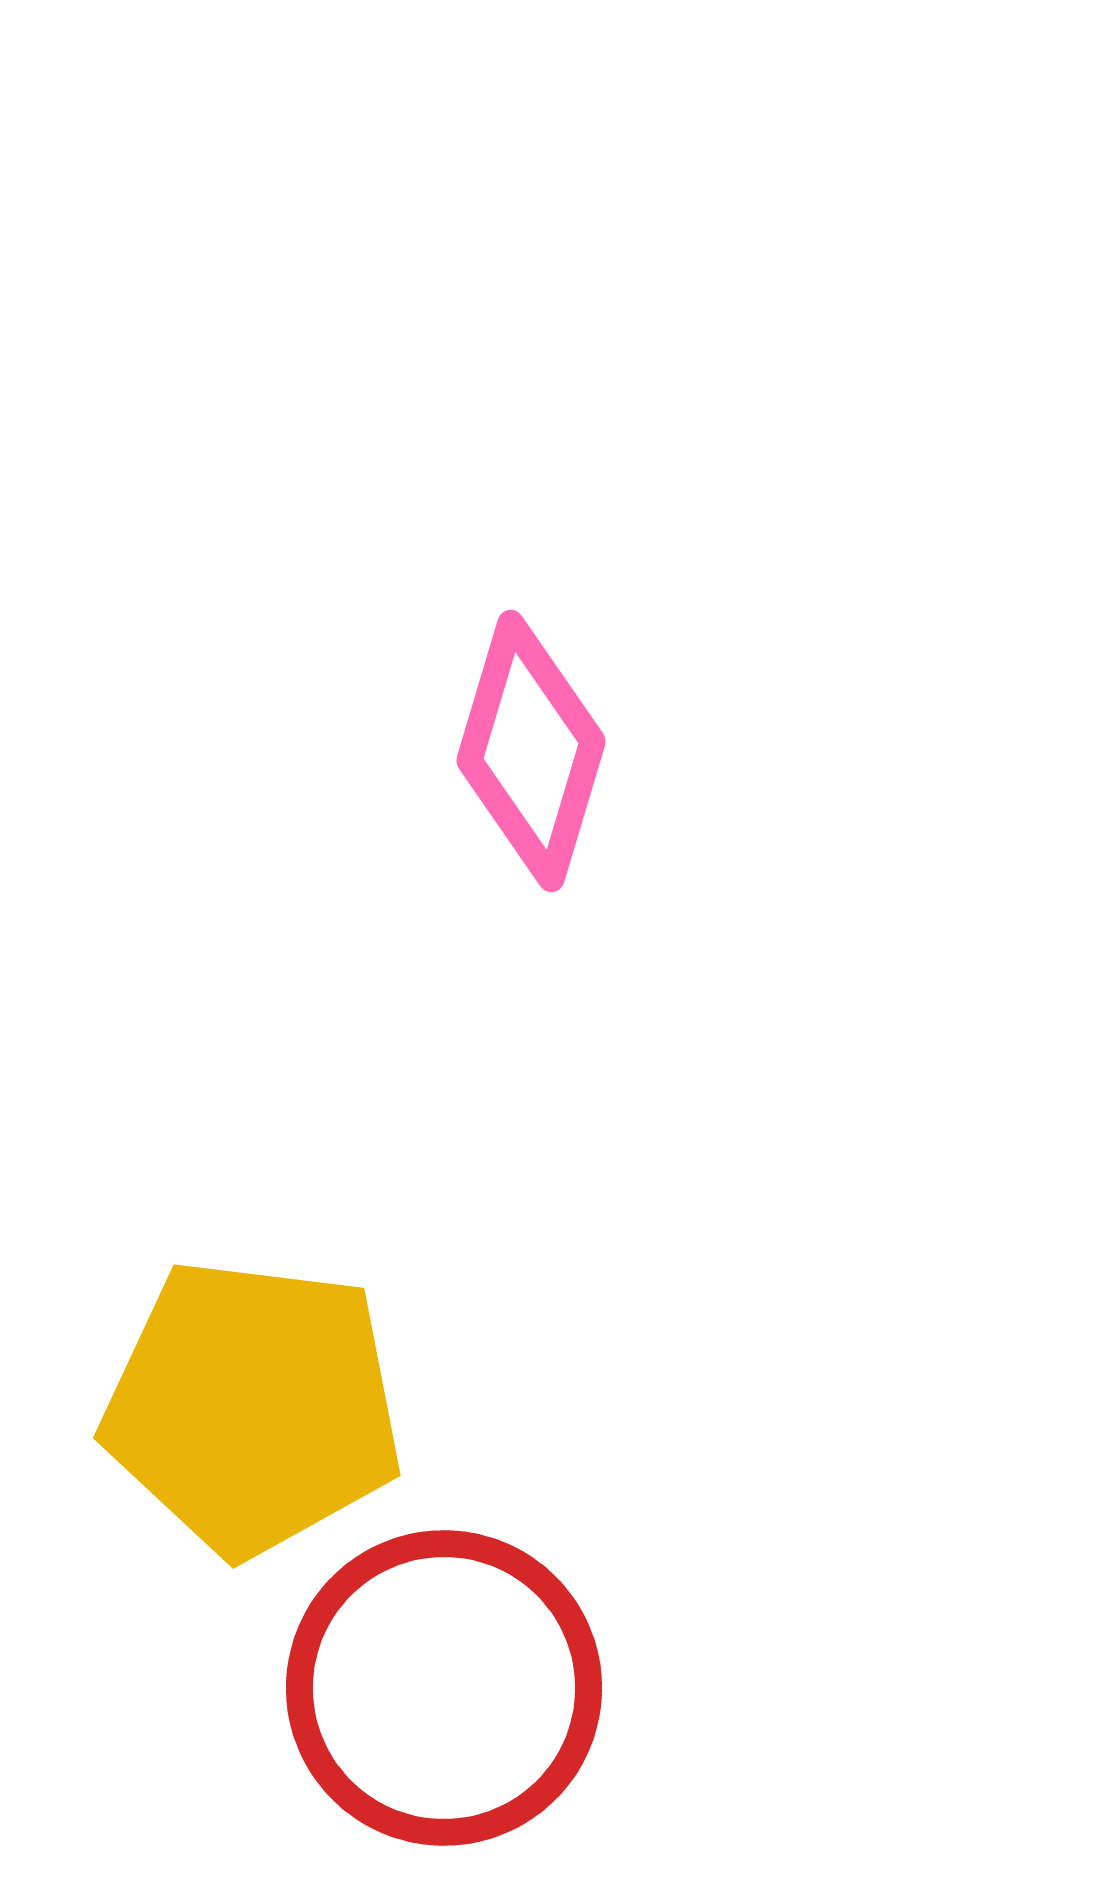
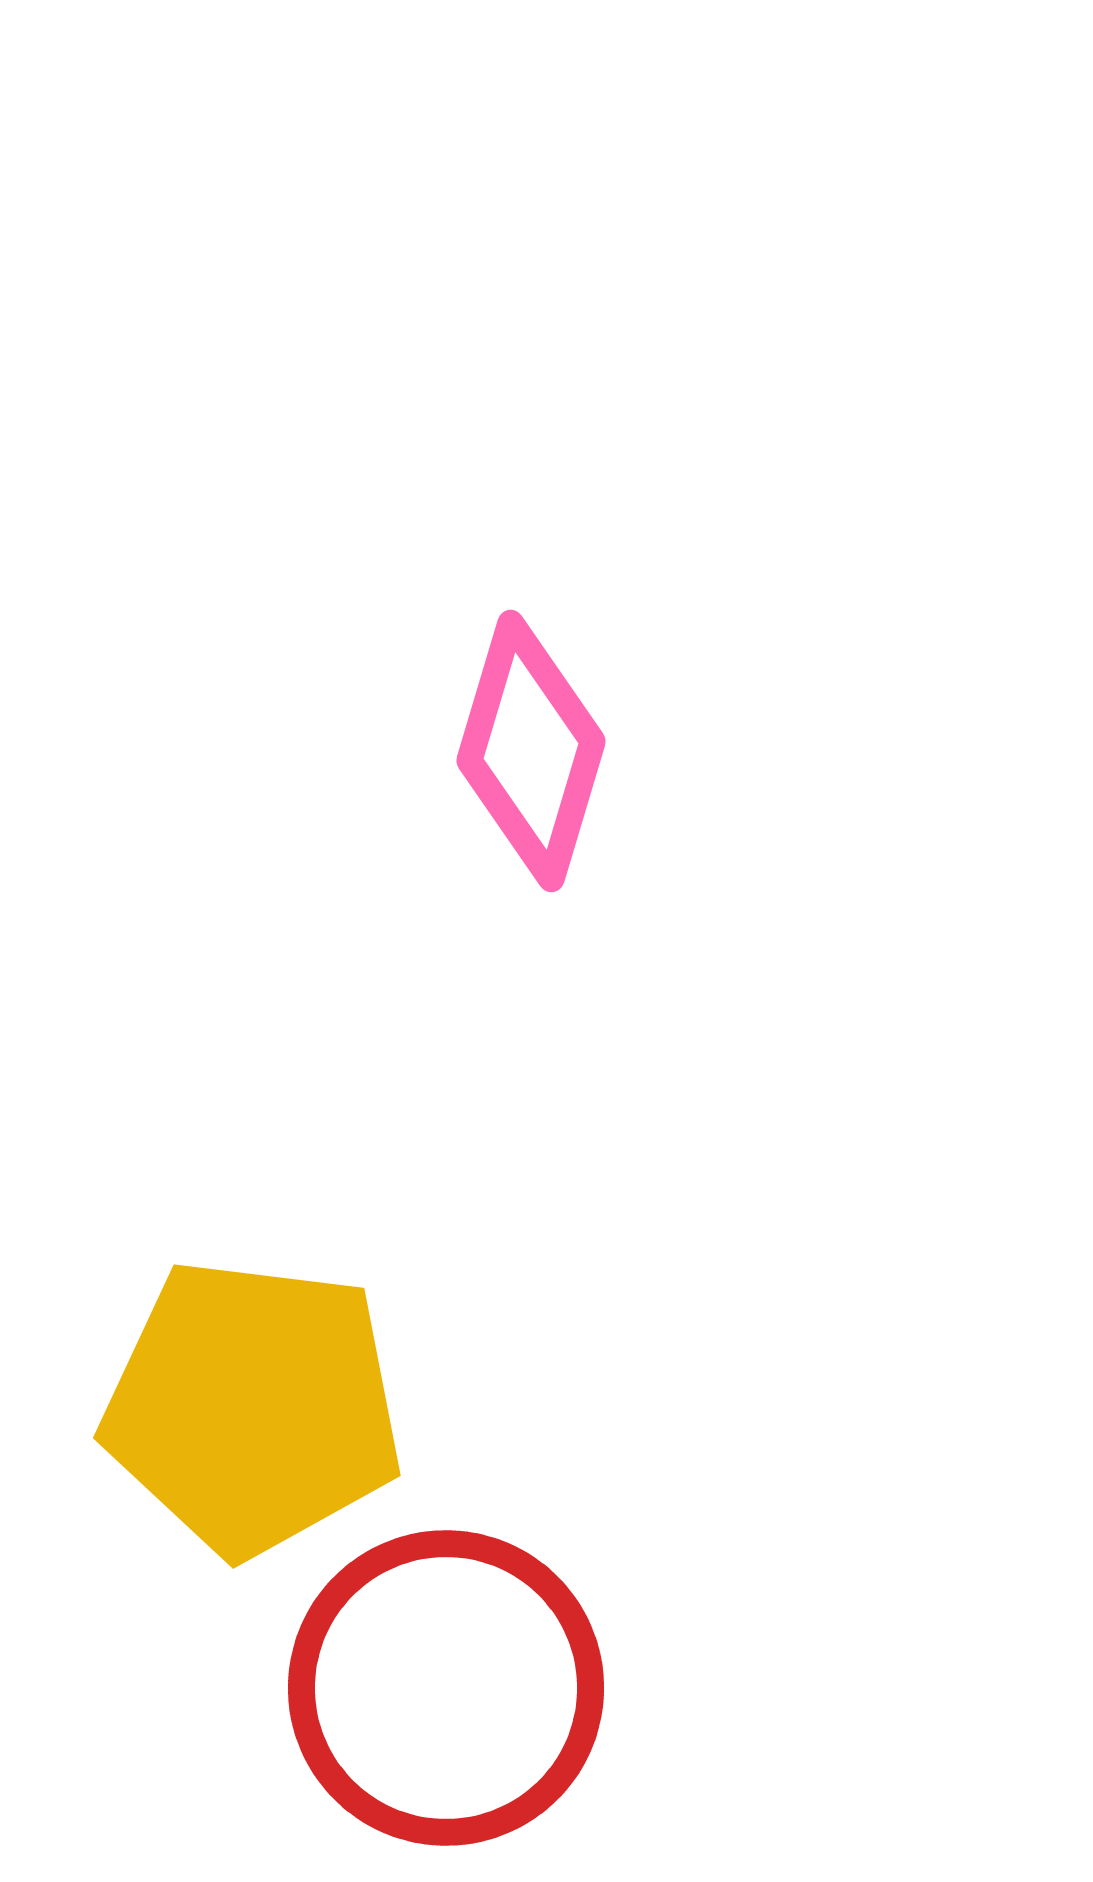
red circle: moved 2 px right
